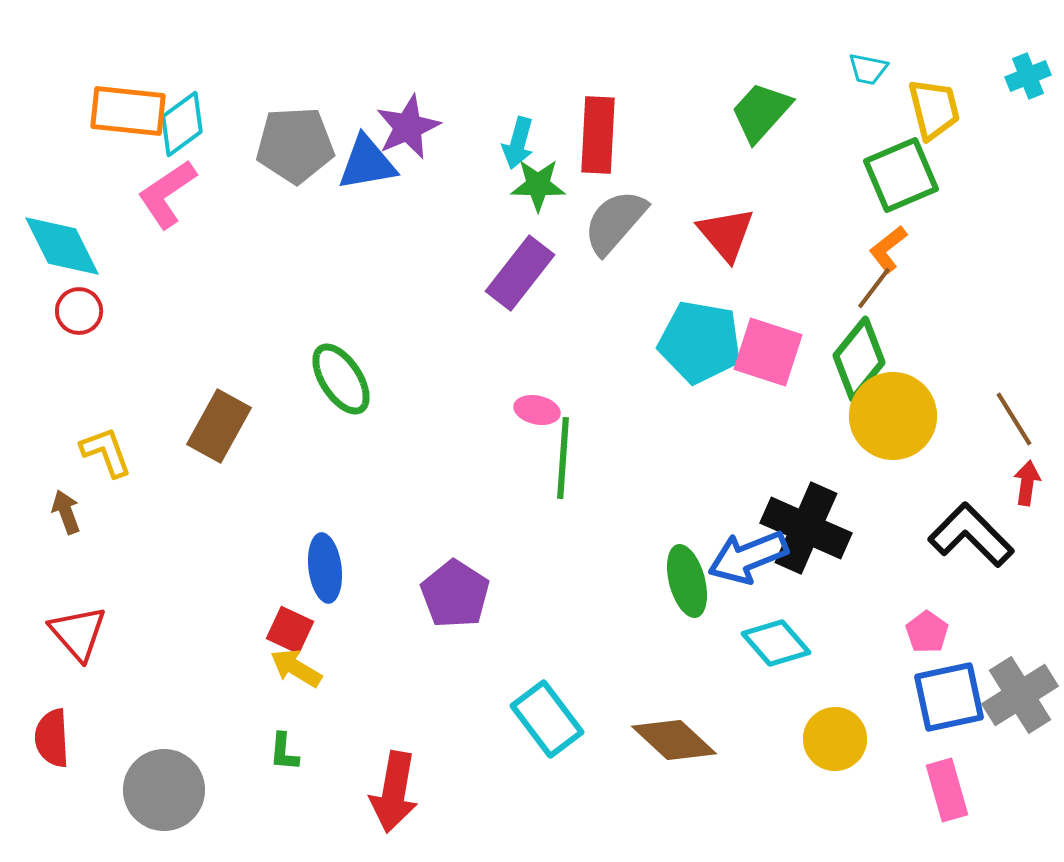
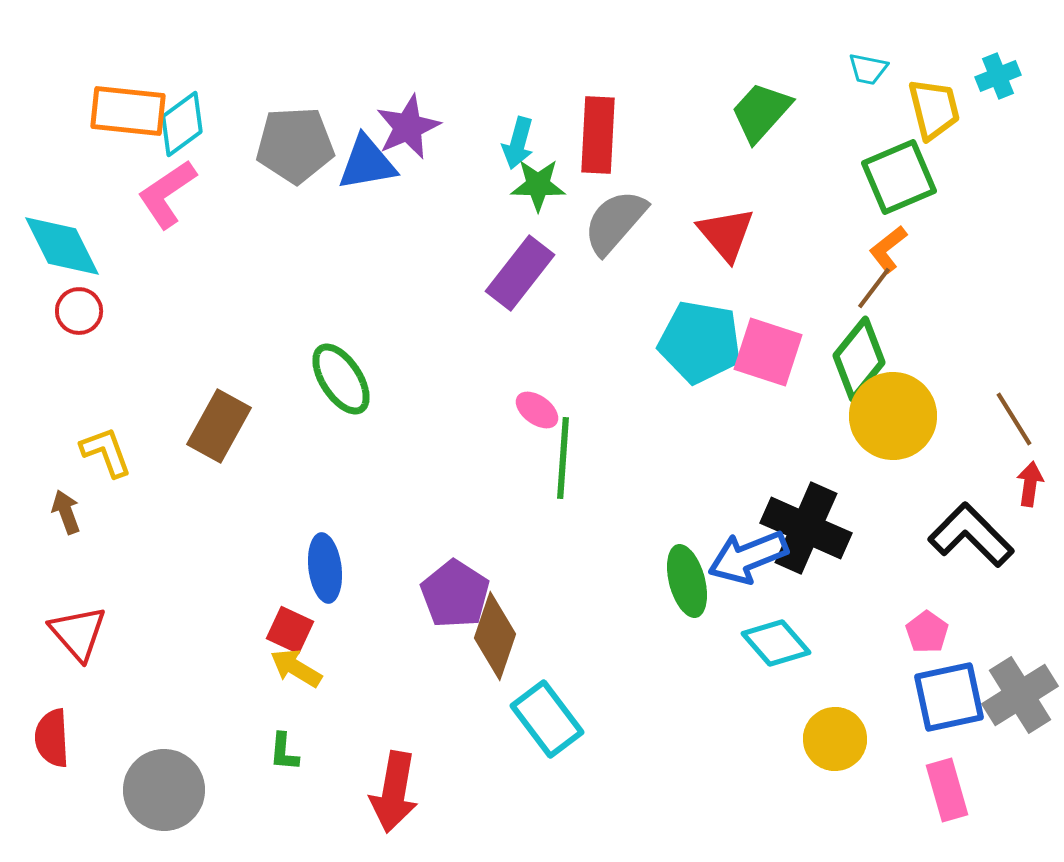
cyan cross at (1028, 76): moved 30 px left
green square at (901, 175): moved 2 px left, 2 px down
pink ellipse at (537, 410): rotated 24 degrees clockwise
red arrow at (1027, 483): moved 3 px right, 1 px down
brown diamond at (674, 740): moved 179 px left, 104 px up; rotated 66 degrees clockwise
